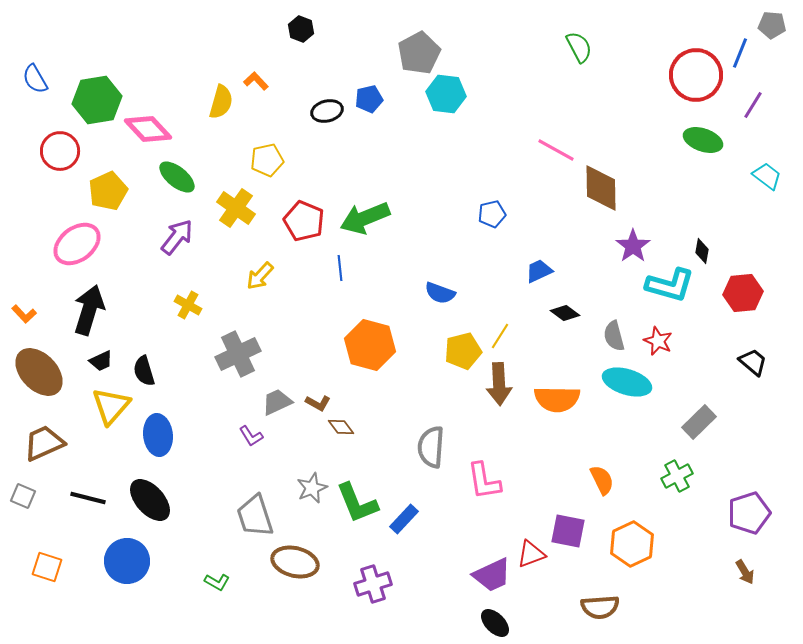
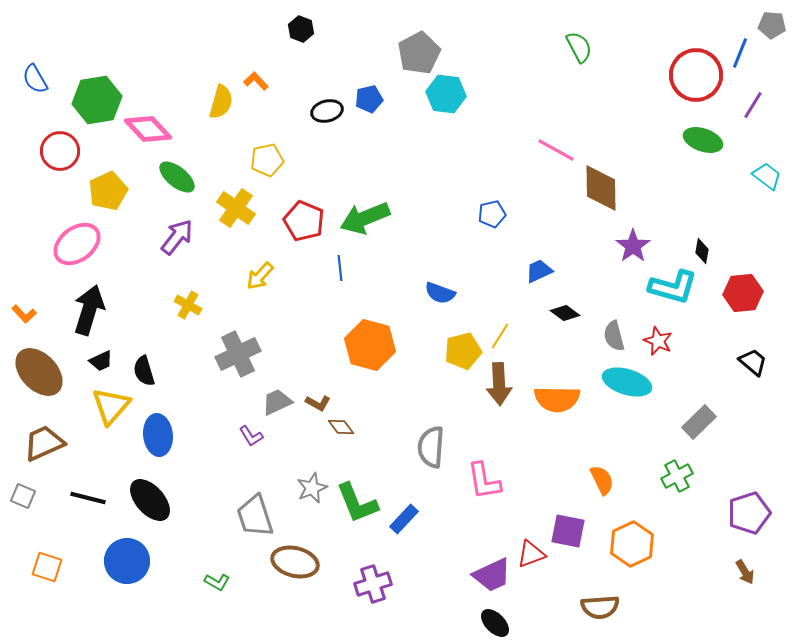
cyan L-shape at (670, 285): moved 3 px right, 2 px down
